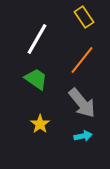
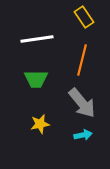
white line: rotated 52 degrees clockwise
orange line: rotated 24 degrees counterclockwise
green trapezoid: rotated 145 degrees clockwise
yellow star: rotated 24 degrees clockwise
cyan arrow: moved 1 px up
